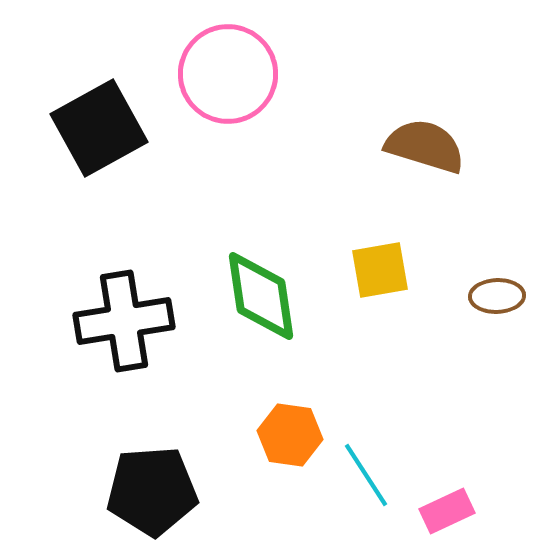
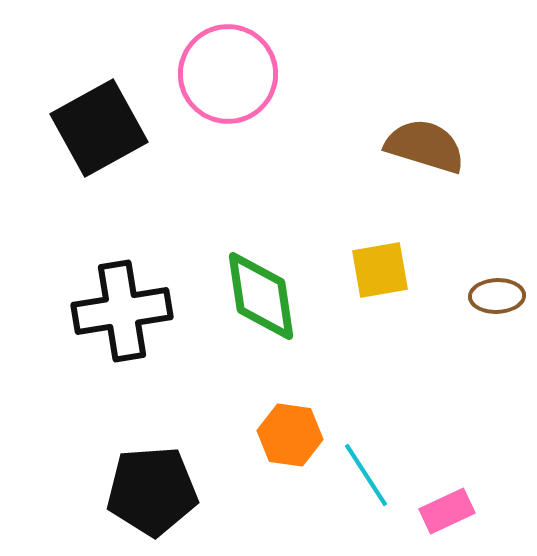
black cross: moved 2 px left, 10 px up
